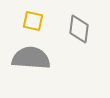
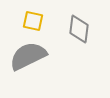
gray semicircle: moved 3 px left, 2 px up; rotated 30 degrees counterclockwise
